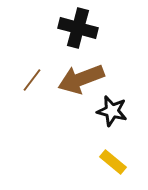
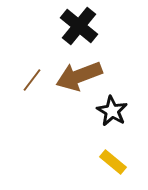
black cross: moved 1 px right, 2 px up; rotated 24 degrees clockwise
brown arrow: moved 2 px left, 3 px up
black star: rotated 16 degrees clockwise
